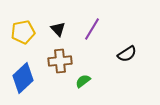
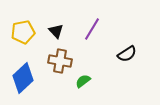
black triangle: moved 2 px left, 2 px down
brown cross: rotated 15 degrees clockwise
